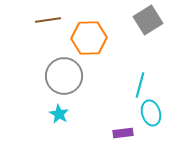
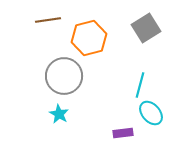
gray square: moved 2 px left, 8 px down
orange hexagon: rotated 12 degrees counterclockwise
cyan ellipse: rotated 25 degrees counterclockwise
